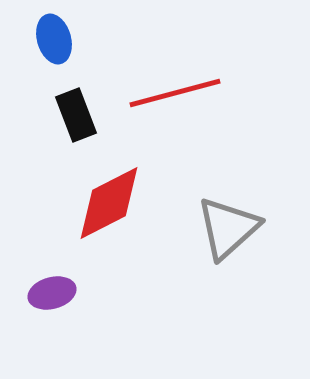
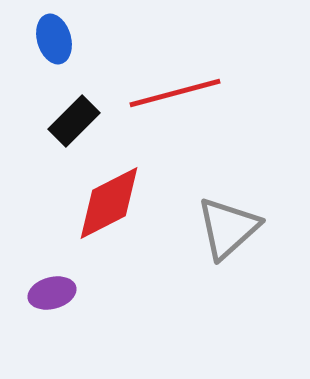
black rectangle: moved 2 px left, 6 px down; rotated 66 degrees clockwise
